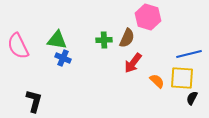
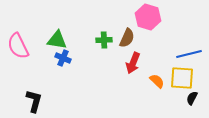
red arrow: rotated 15 degrees counterclockwise
